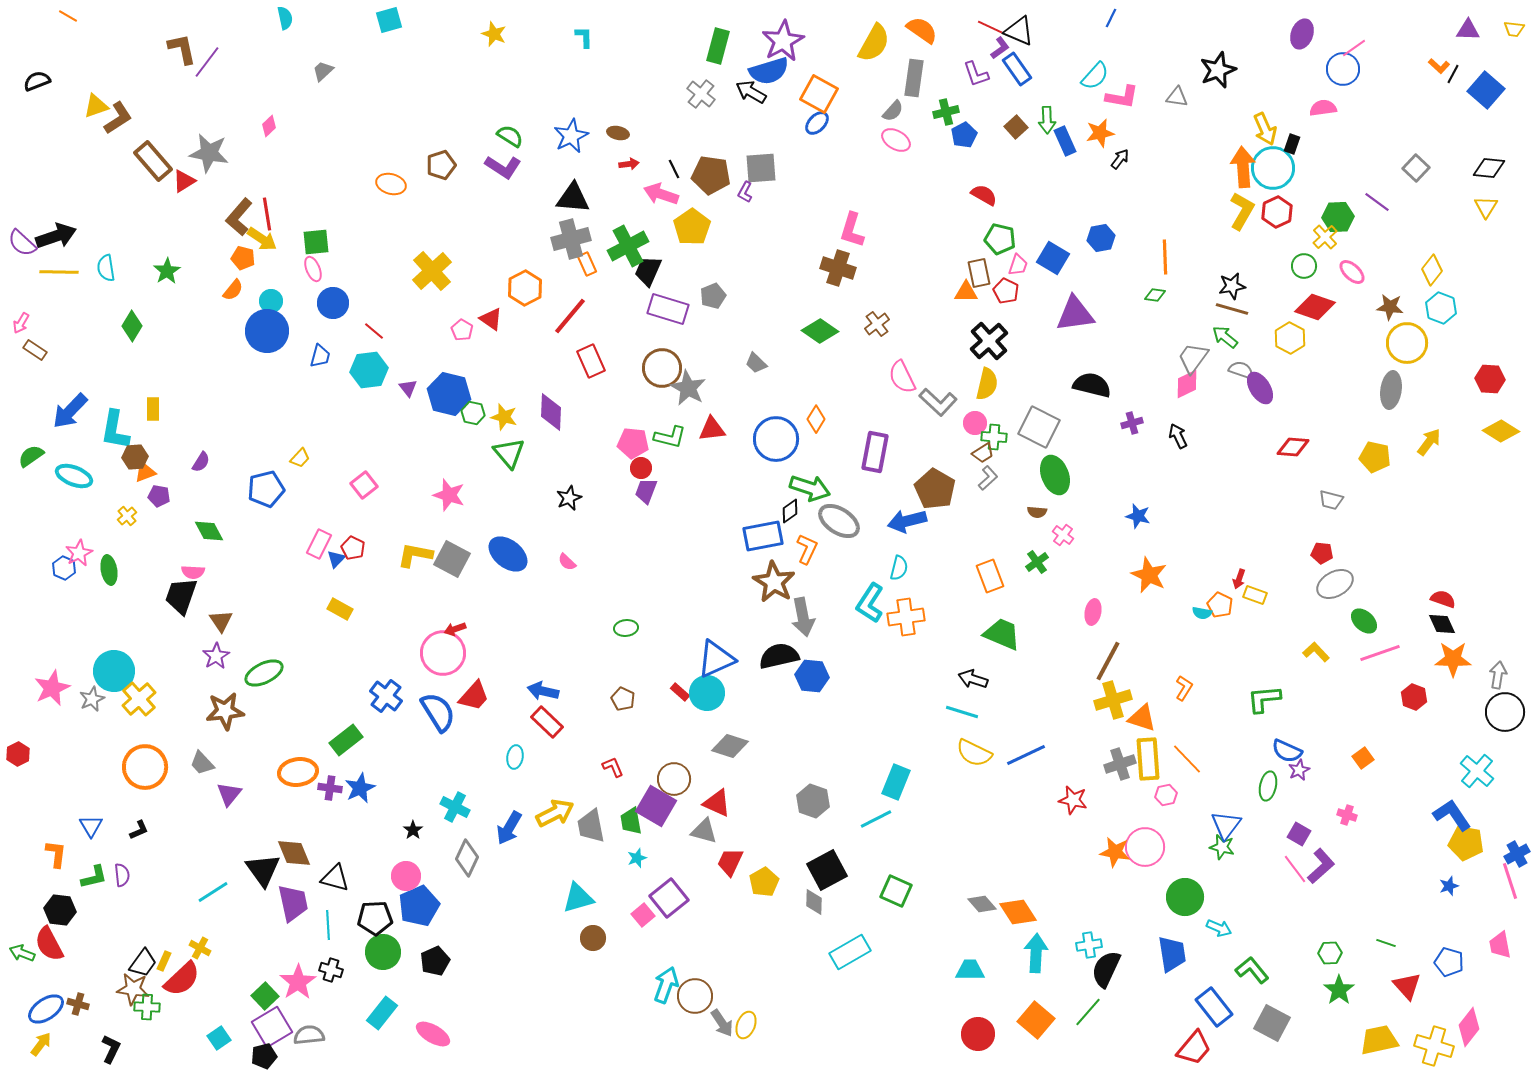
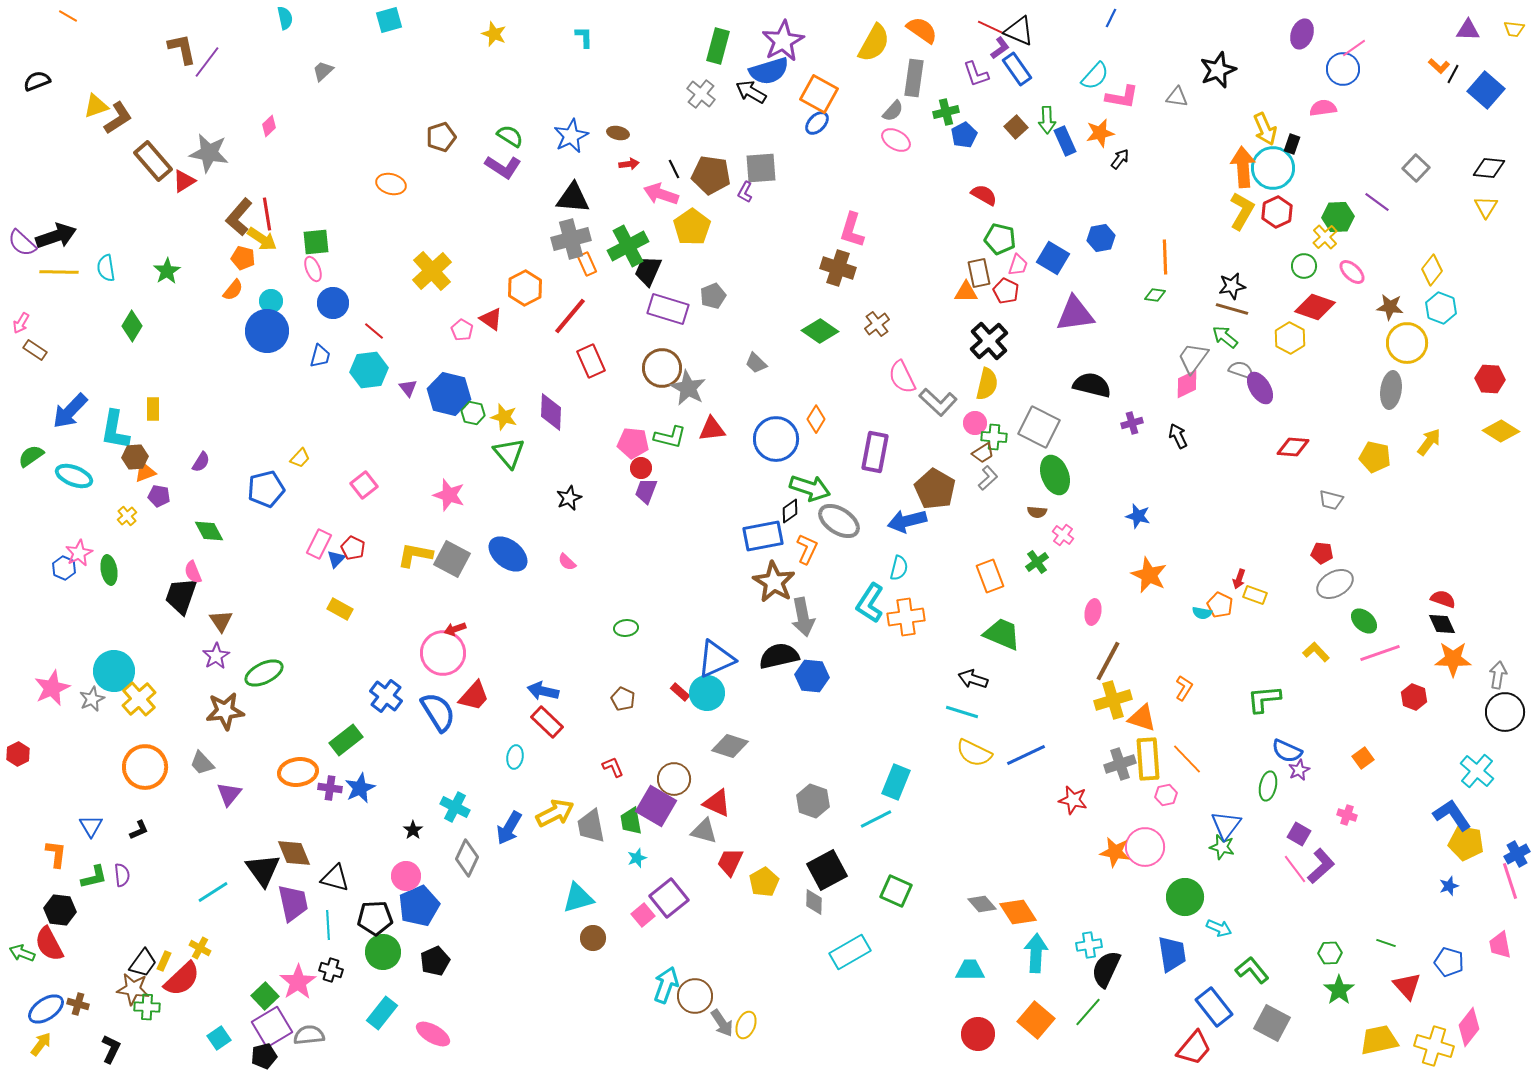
brown pentagon at (441, 165): moved 28 px up
pink semicircle at (193, 572): rotated 65 degrees clockwise
